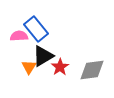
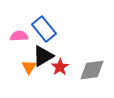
blue rectangle: moved 8 px right
